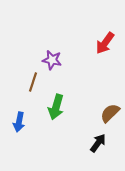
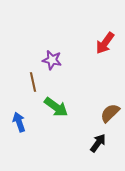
brown line: rotated 30 degrees counterclockwise
green arrow: rotated 70 degrees counterclockwise
blue arrow: rotated 150 degrees clockwise
